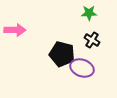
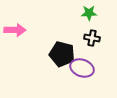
black cross: moved 2 px up; rotated 21 degrees counterclockwise
